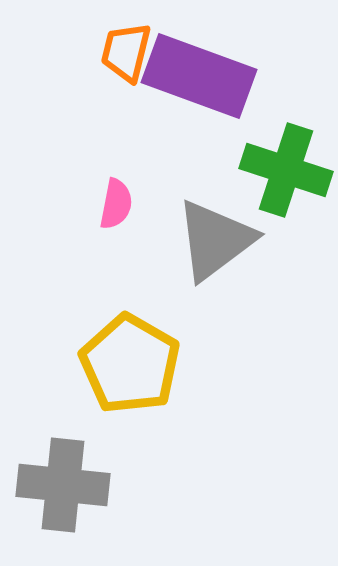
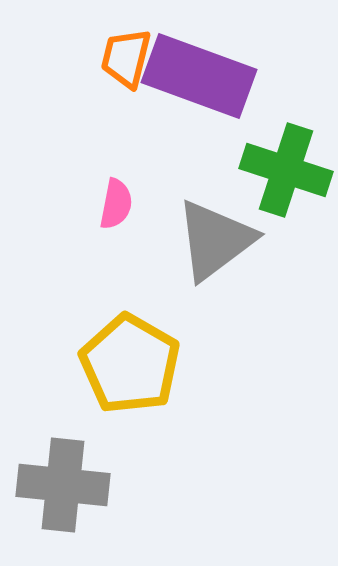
orange trapezoid: moved 6 px down
